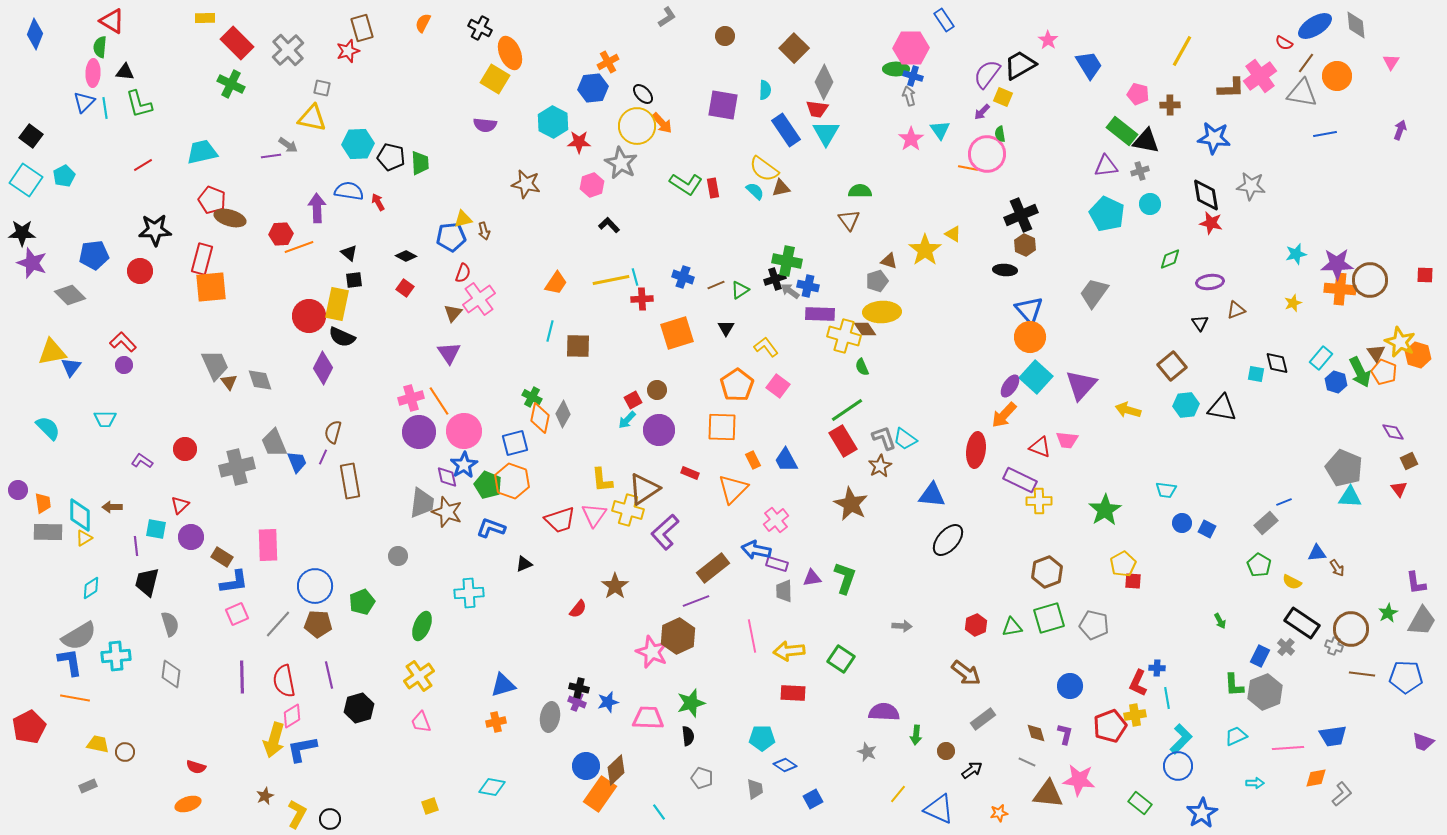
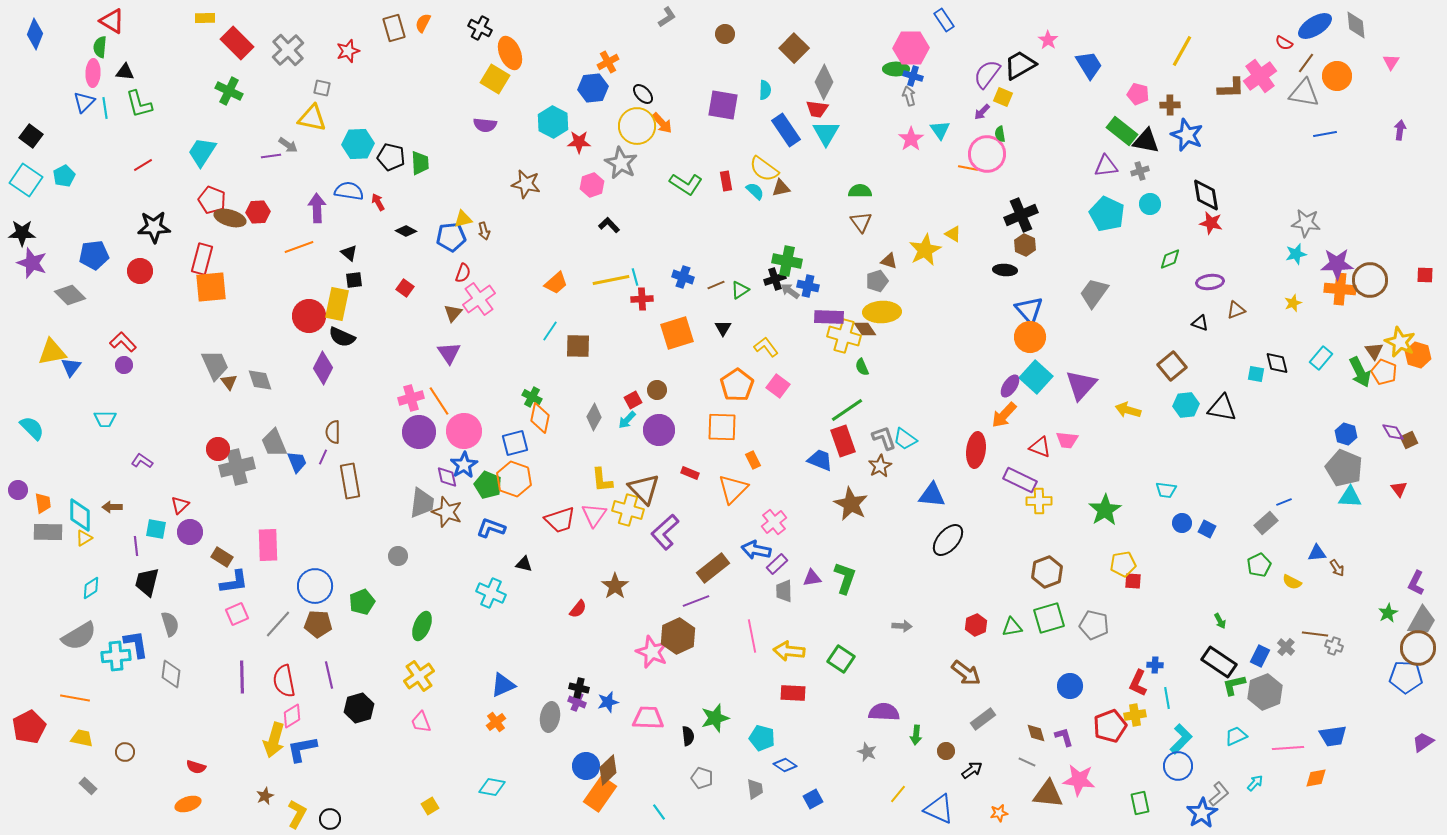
brown rectangle at (362, 28): moved 32 px right
brown circle at (725, 36): moved 2 px up
green cross at (231, 84): moved 2 px left, 7 px down
gray triangle at (1302, 93): moved 2 px right
purple arrow at (1400, 130): rotated 12 degrees counterclockwise
blue star at (1214, 138): moved 27 px left, 3 px up; rotated 16 degrees clockwise
cyan trapezoid at (202, 152): rotated 44 degrees counterclockwise
gray star at (1251, 186): moved 55 px right, 37 px down
red rectangle at (713, 188): moved 13 px right, 7 px up
brown triangle at (849, 220): moved 12 px right, 2 px down
black star at (155, 230): moved 1 px left, 3 px up
red hexagon at (281, 234): moved 23 px left, 22 px up
yellow star at (925, 250): rotated 8 degrees clockwise
black diamond at (406, 256): moved 25 px up
orange trapezoid at (556, 283): rotated 15 degrees clockwise
purple rectangle at (820, 314): moved 9 px right, 3 px down
black triangle at (1200, 323): rotated 36 degrees counterclockwise
black triangle at (726, 328): moved 3 px left
cyan line at (550, 331): rotated 20 degrees clockwise
brown triangle at (1376, 353): moved 2 px left, 2 px up
blue hexagon at (1336, 382): moved 10 px right, 52 px down
gray diamond at (563, 414): moved 31 px right, 3 px down
cyan semicircle at (48, 428): moved 16 px left
brown semicircle at (333, 432): rotated 15 degrees counterclockwise
red rectangle at (843, 441): rotated 12 degrees clockwise
red circle at (185, 449): moved 33 px right
blue trapezoid at (786, 460): moved 34 px right; rotated 140 degrees clockwise
brown square at (1409, 461): moved 21 px up
orange hexagon at (512, 481): moved 2 px right, 2 px up
brown triangle at (644, 489): rotated 40 degrees counterclockwise
pink cross at (776, 520): moved 2 px left, 2 px down
purple circle at (191, 537): moved 1 px left, 5 px up
black triangle at (524, 564): rotated 36 degrees clockwise
purple rectangle at (777, 564): rotated 60 degrees counterclockwise
yellow pentagon at (1123, 564): rotated 20 degrees clockwise
green pentagon at (1259, 565): rotated 15 degrees clockwise
purple L-shape at (1416, 583): rotated 35 degrees clockwise
cyan cross at (469, 593): moved 22 px right; rotated 28 degrees clockwise
black rectangle at (1302, 623): moved 83 px left, 39 px down
brown circle at (1351, 629): moved 67 px right, 19 px down
yellow arrow at (789, 651): rotated 12 degrees clockwise
blue L-shape at (70, 662): moved 66 px right, 18 px up
blue cross at (1157, 668): moved 2 px left, 3 px up
brown line at (1362, 674): moved 47 px left, 40 px up
blue triangle at (503, 685): rotated 8 degrees counterclockwise
green L-shape at (1234, 685): rotated 80 degrees clockwise
green star at (691, 703): moved 24 px right, 15 px down
orange cross at (496, 722): rotated 24 degrees counterclockwise
purple L-shape at (1065, 734): moved 1 px left, 3 px down; rotated 30 degrees counterclockwise
cyan pentagon at (762, 738): rotated 15 degrees clockwise
purple trapezoid at (1423, 742): rotated 125 degrees clockwise
yellow trapezoid at (98, 744): moved 16 px left, 6 px up
brown diamond at (616, 770): moved 8 px left
cyan arrow at (1255, 783): rotated 48 degrees counterclockwise
gray rectangle at (88, 786): rotated 66 degrees clockwise
gray L-shape at (1342, 794): moved 123 px left
green rectangle at (1140, 803): rotated 40 degrees clockwise
yellow square at (430, 806): rotated 12 degrees counterclockwise
